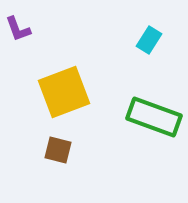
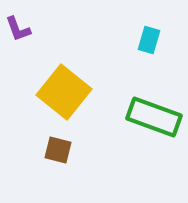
cyan rectangle: rotated 16 degrees counterclockwise
yellow square: rotated 30 degrees counterclockwise
